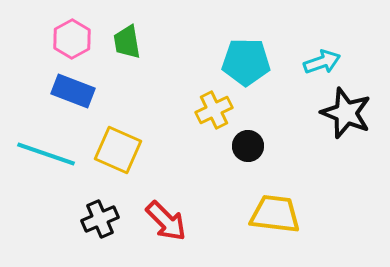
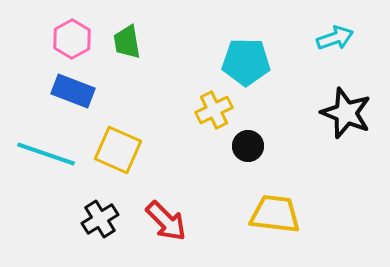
cyan arrow: moved 13 px right, 24 px up
black cross: rotated 9 degrees counterclockwise
